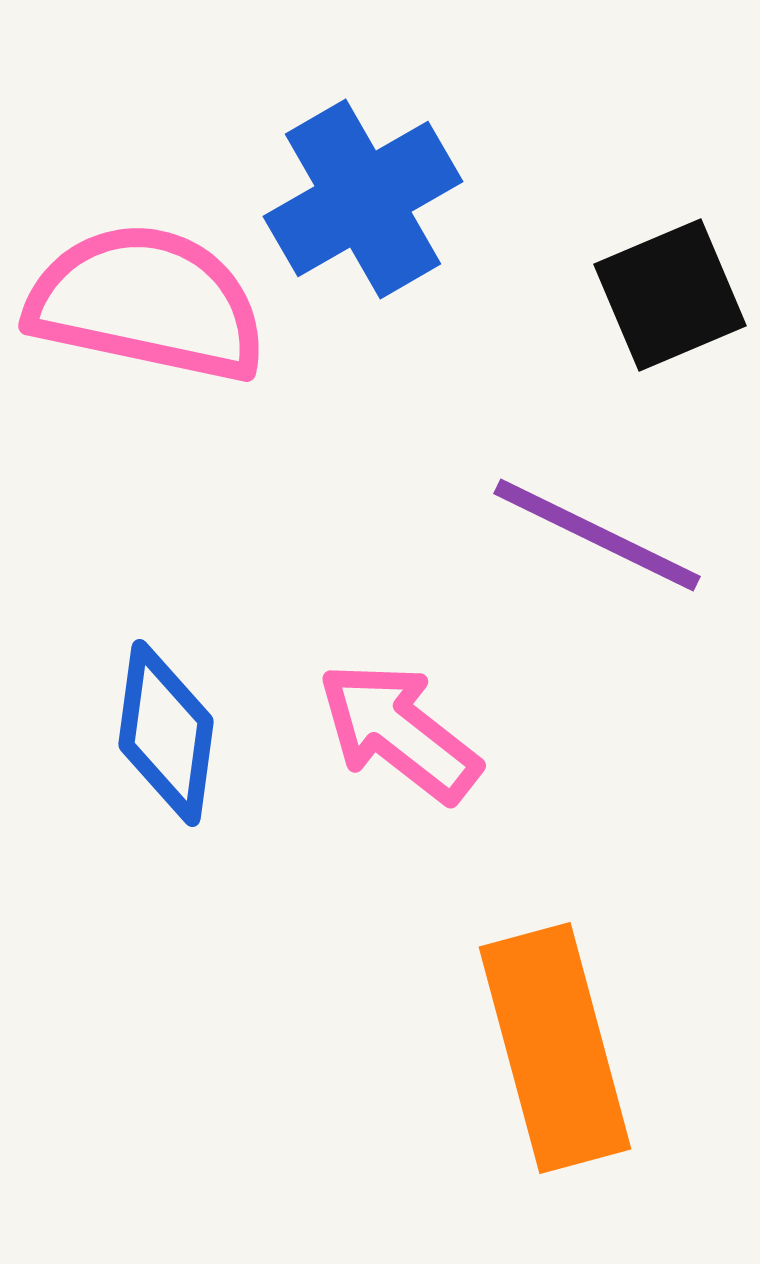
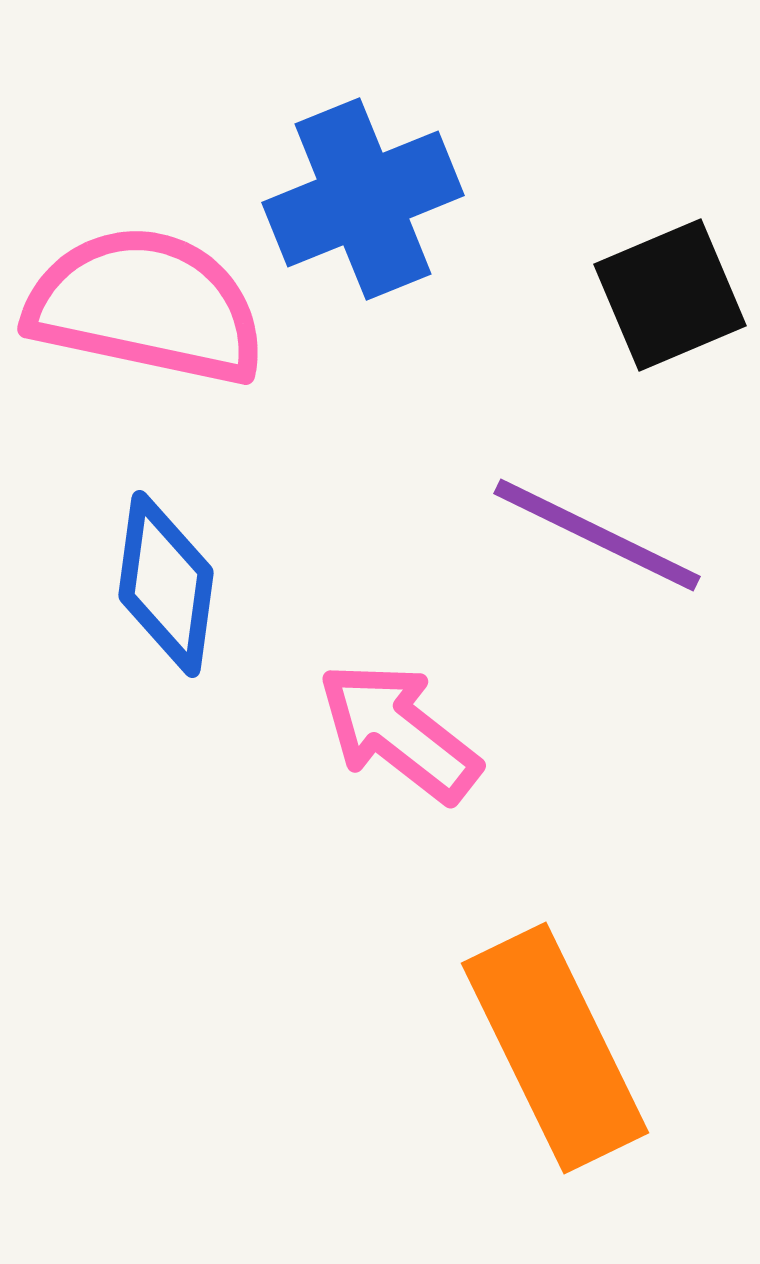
blue cross: rotated 8 degrees clockwise
pink semicircle: moved 1 px left, 3 px down
blue diamond: moved 149 px up
orange rectangle: rotated 11 degrees counterclockwise
